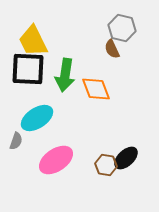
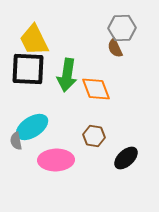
gray hexagon: rotated 16 degrees counterclockwise
yellow trapezoid: moved 1 px right, 1 px up
brown semicircle: moved 3 px right, 1 px up
green arrow: moved 2 px right
cyan ellipse: moved 5 px left, 9 px down
gray semicircle: rotated 150 degrees clockwise
pink ellipse: rotated 32 degrees clockwise
brown hexagon: moved 12 px left, 29 px up
